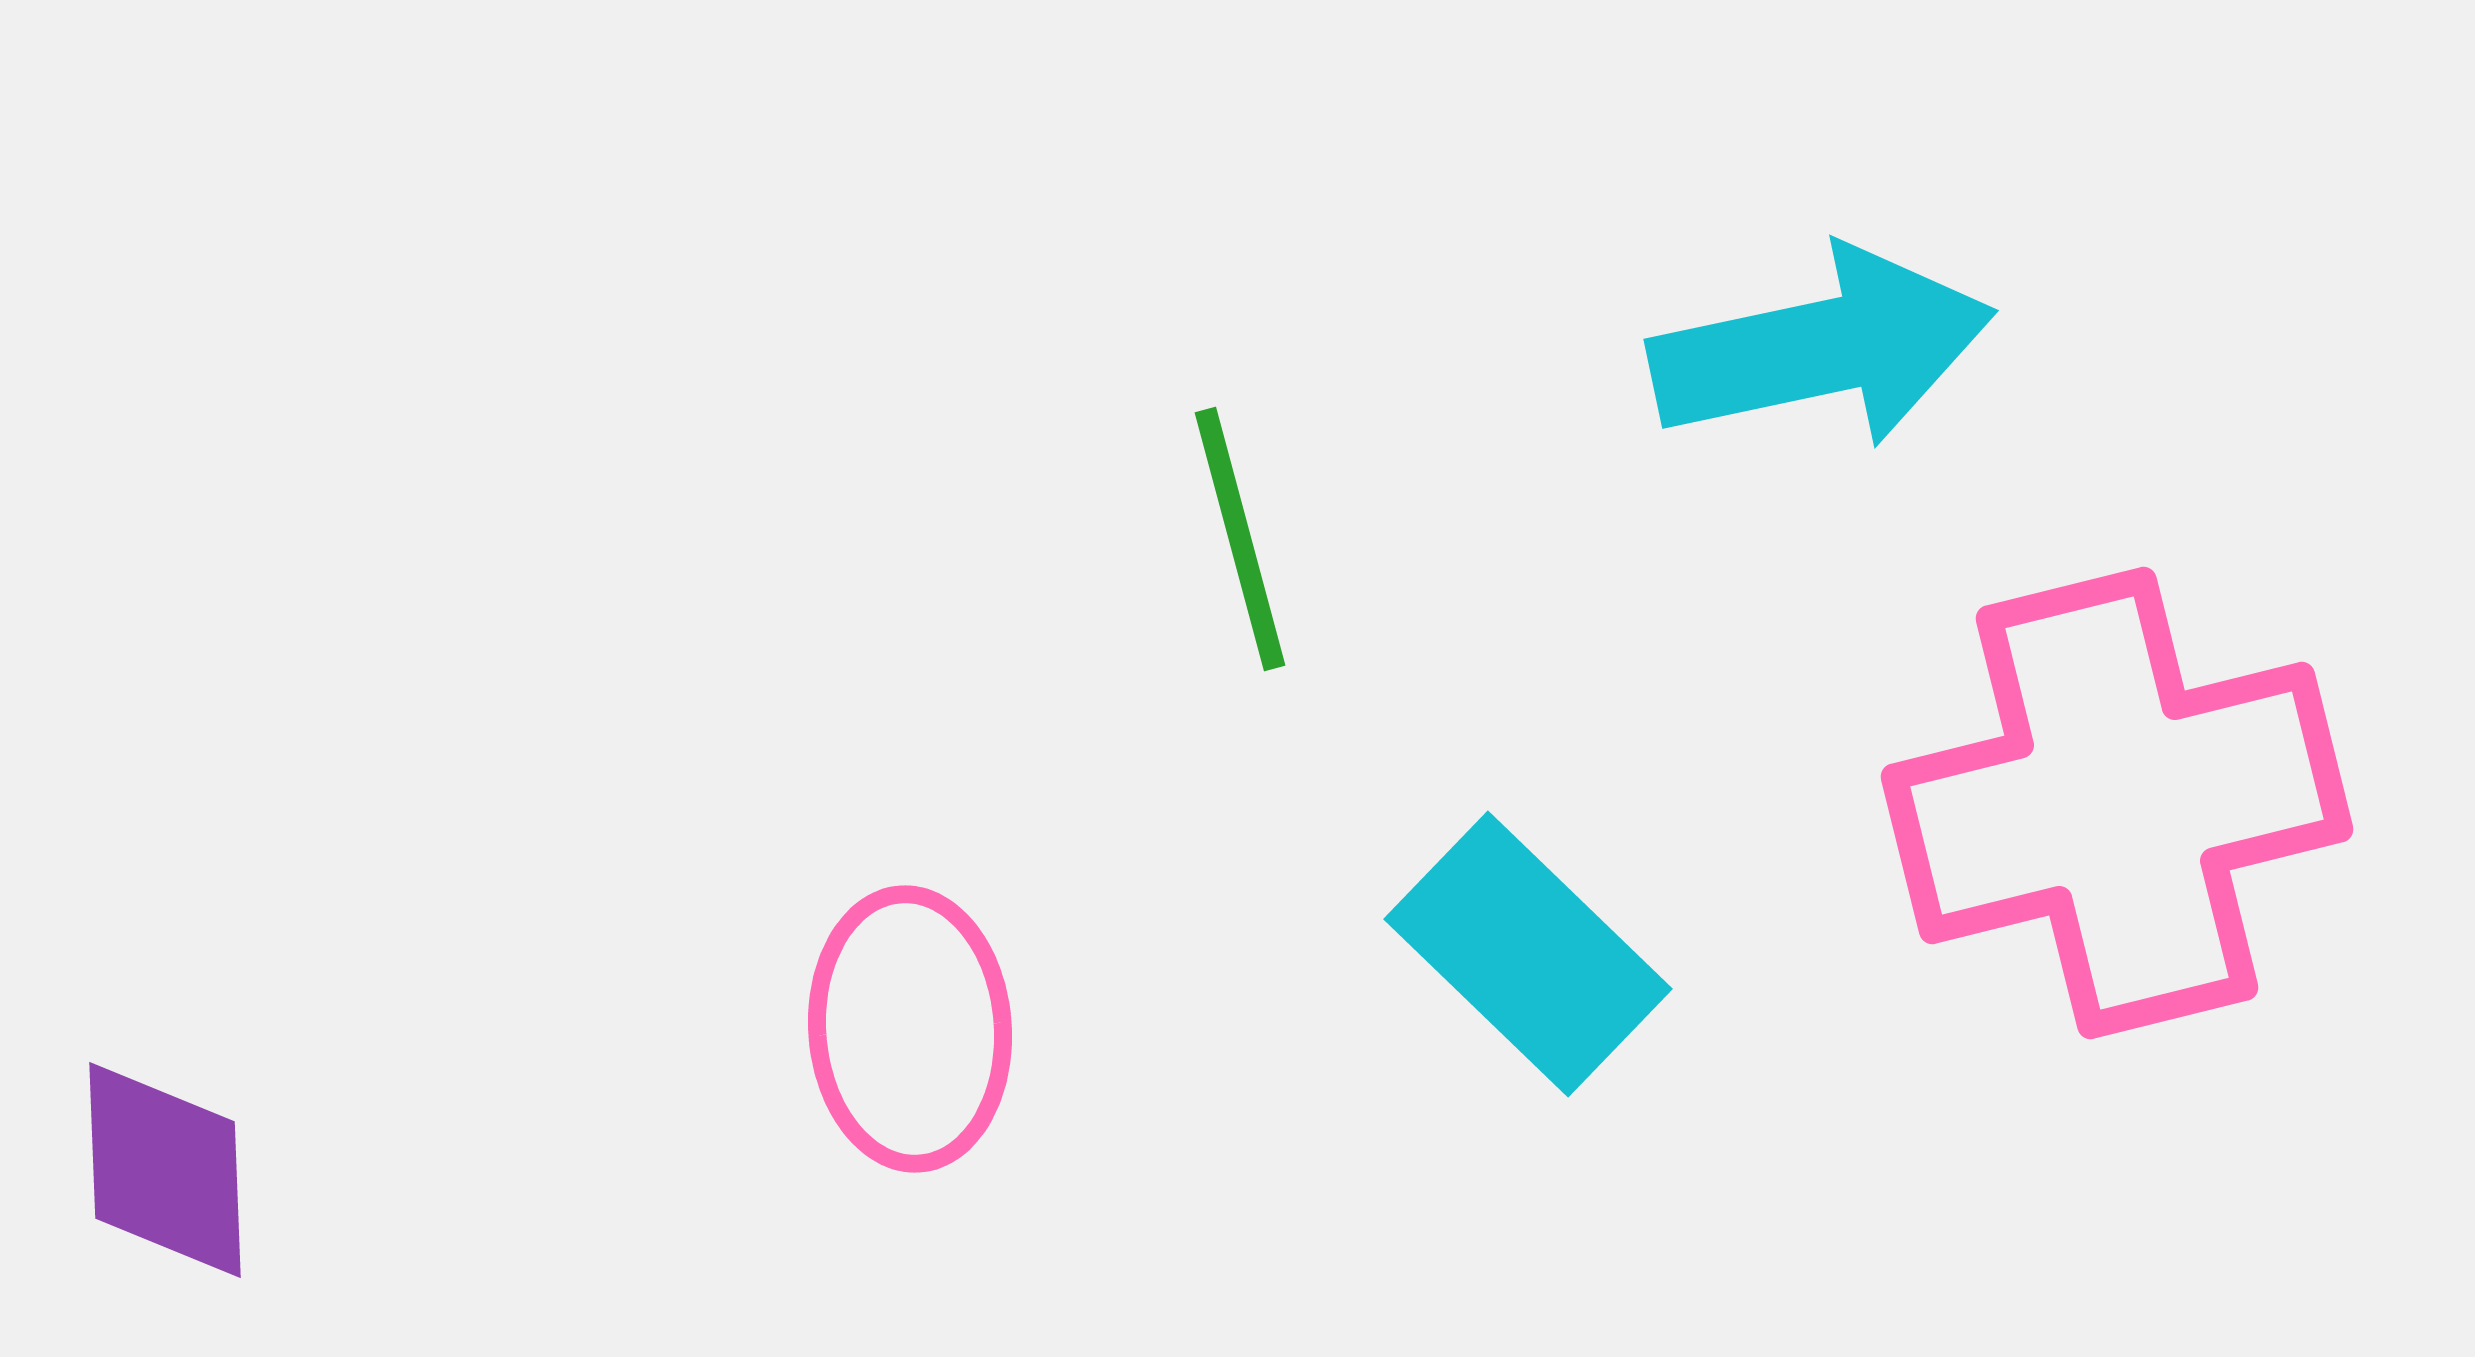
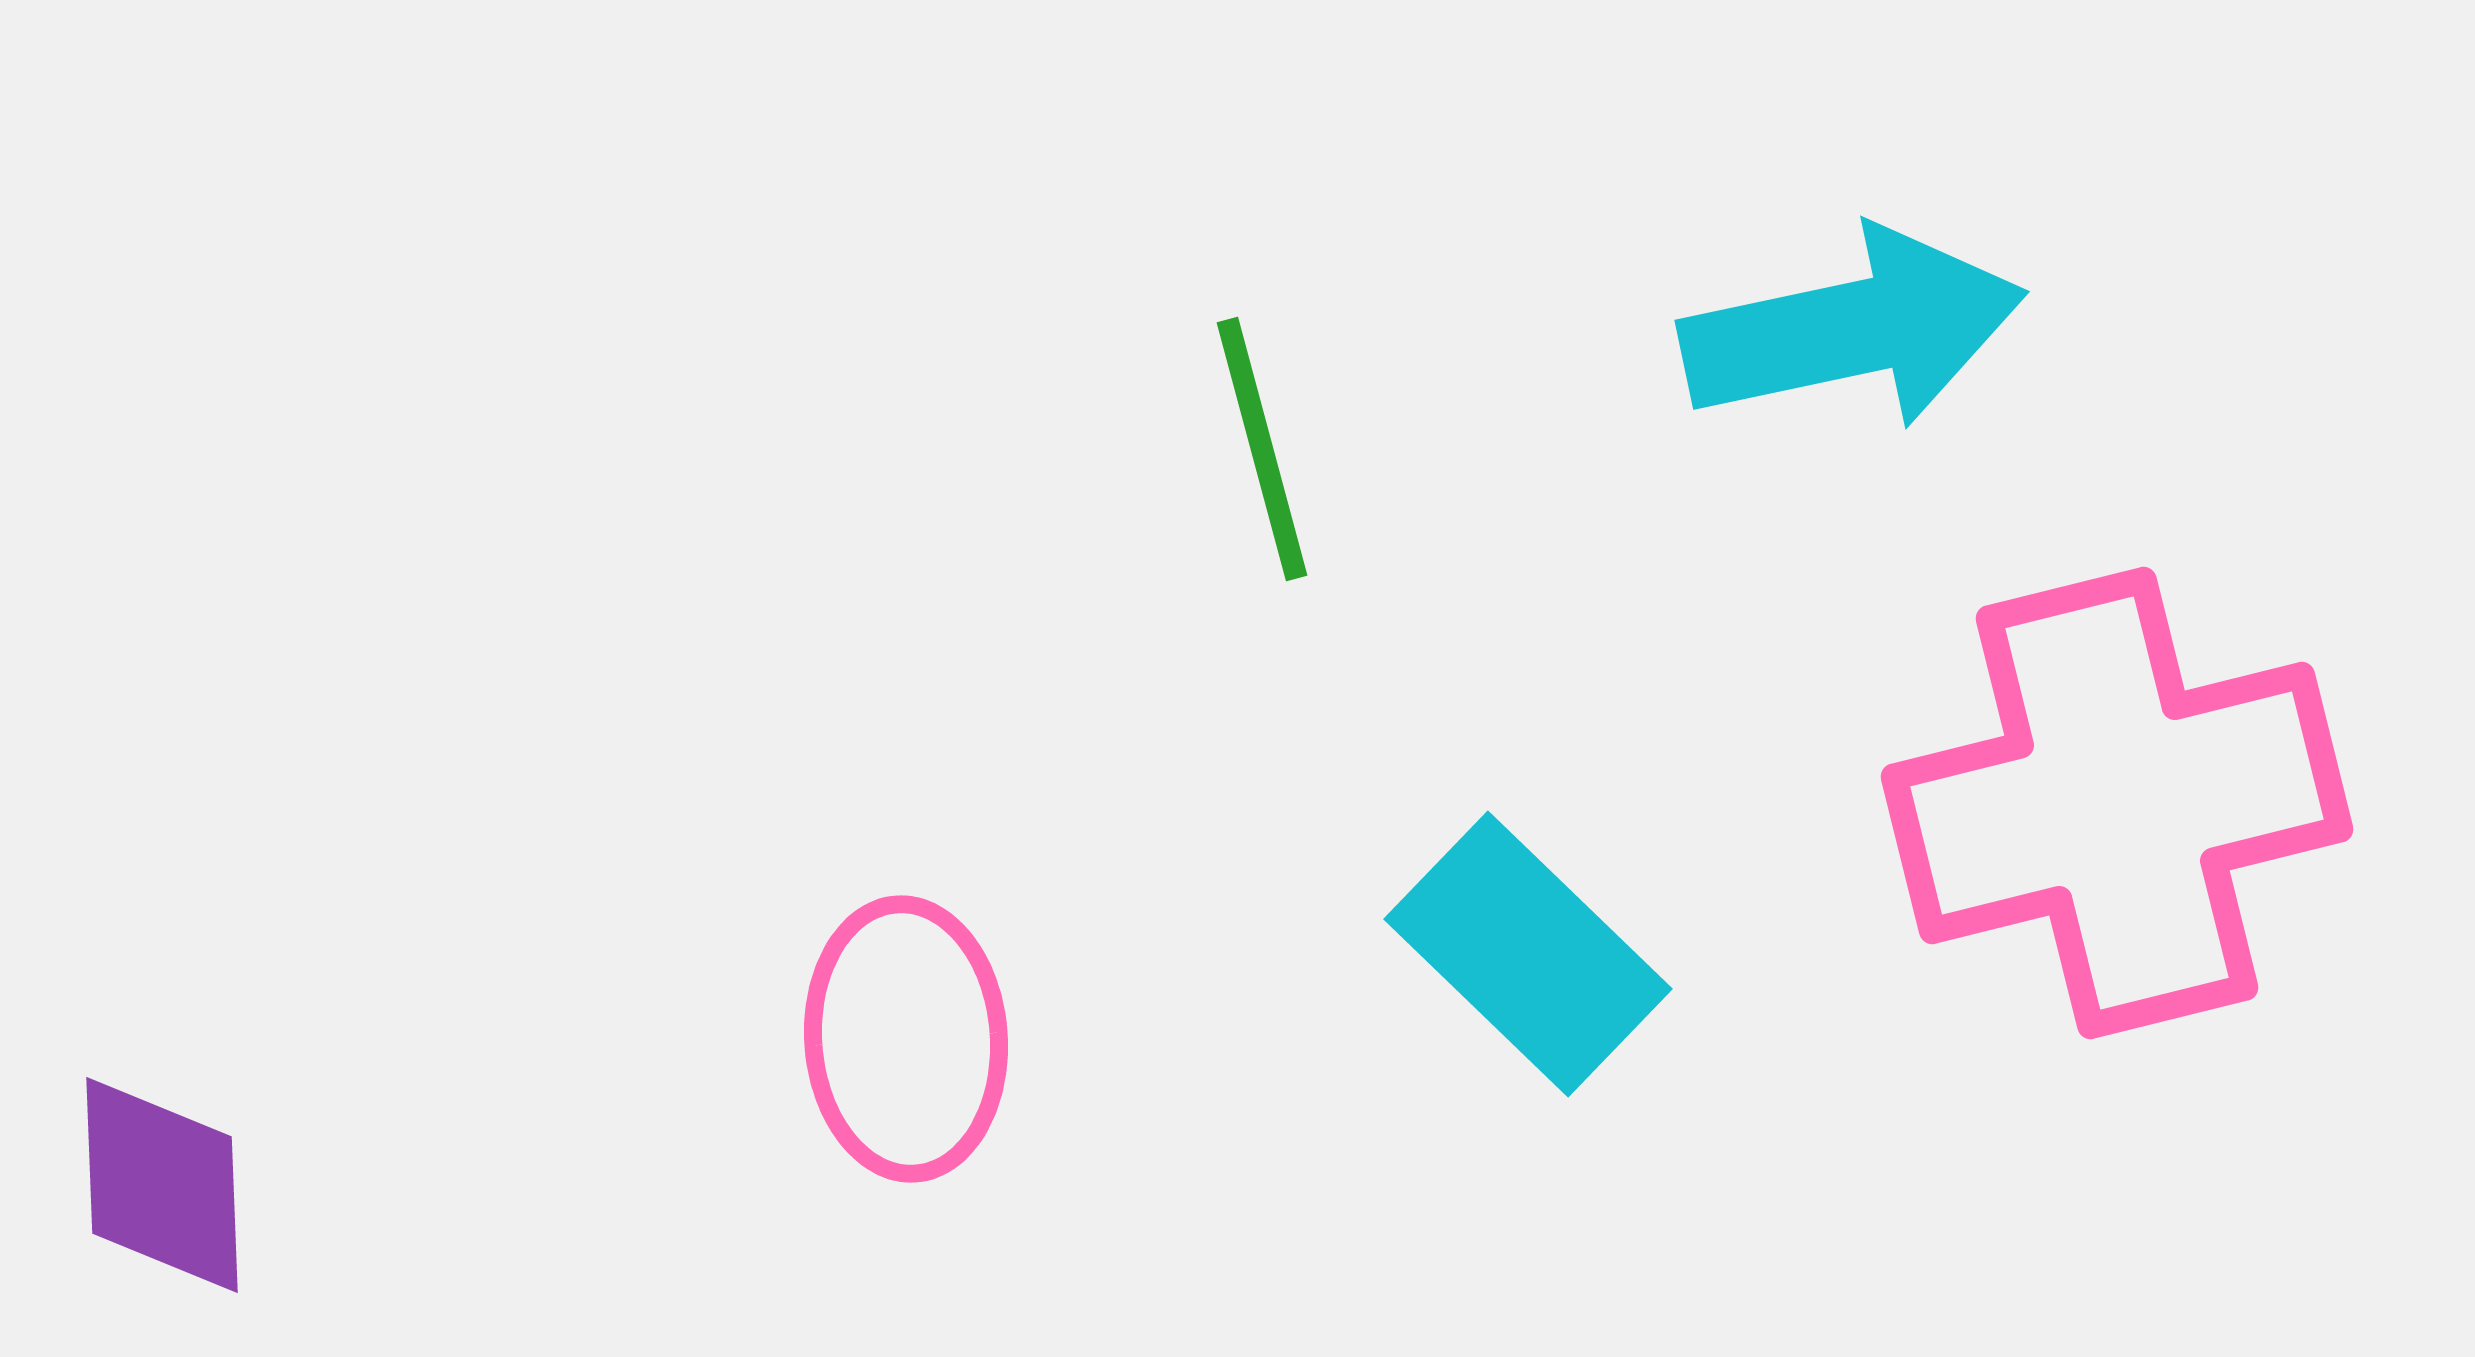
cyan arrow: moved 31 px right, 19 px up
green line: moved 22 px right, 90 px up
pink ellipse: moved 4 px left, 10 px down
purple diamond: moved 3 px left, 15 px down
